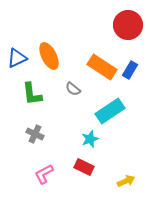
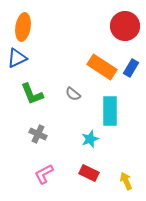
red circle: moved 3 px left, 1 px down
orange ellipse: moved 26 px left, 29 px up; rotated 36 degrees clockwise
blue rectangle: moved 1 px right, 2 px up
gray semicircle: moved 5 px down
green L-shape: rotated 15 degrees counterclockwise
cyan rectangle: rotated 56 degrees counterclockwise
gray cross: moved 3 px right
red rectangle: moved 5 px right, 6 px down
yellow arrow: rotated 90 degrees counterclockwise
